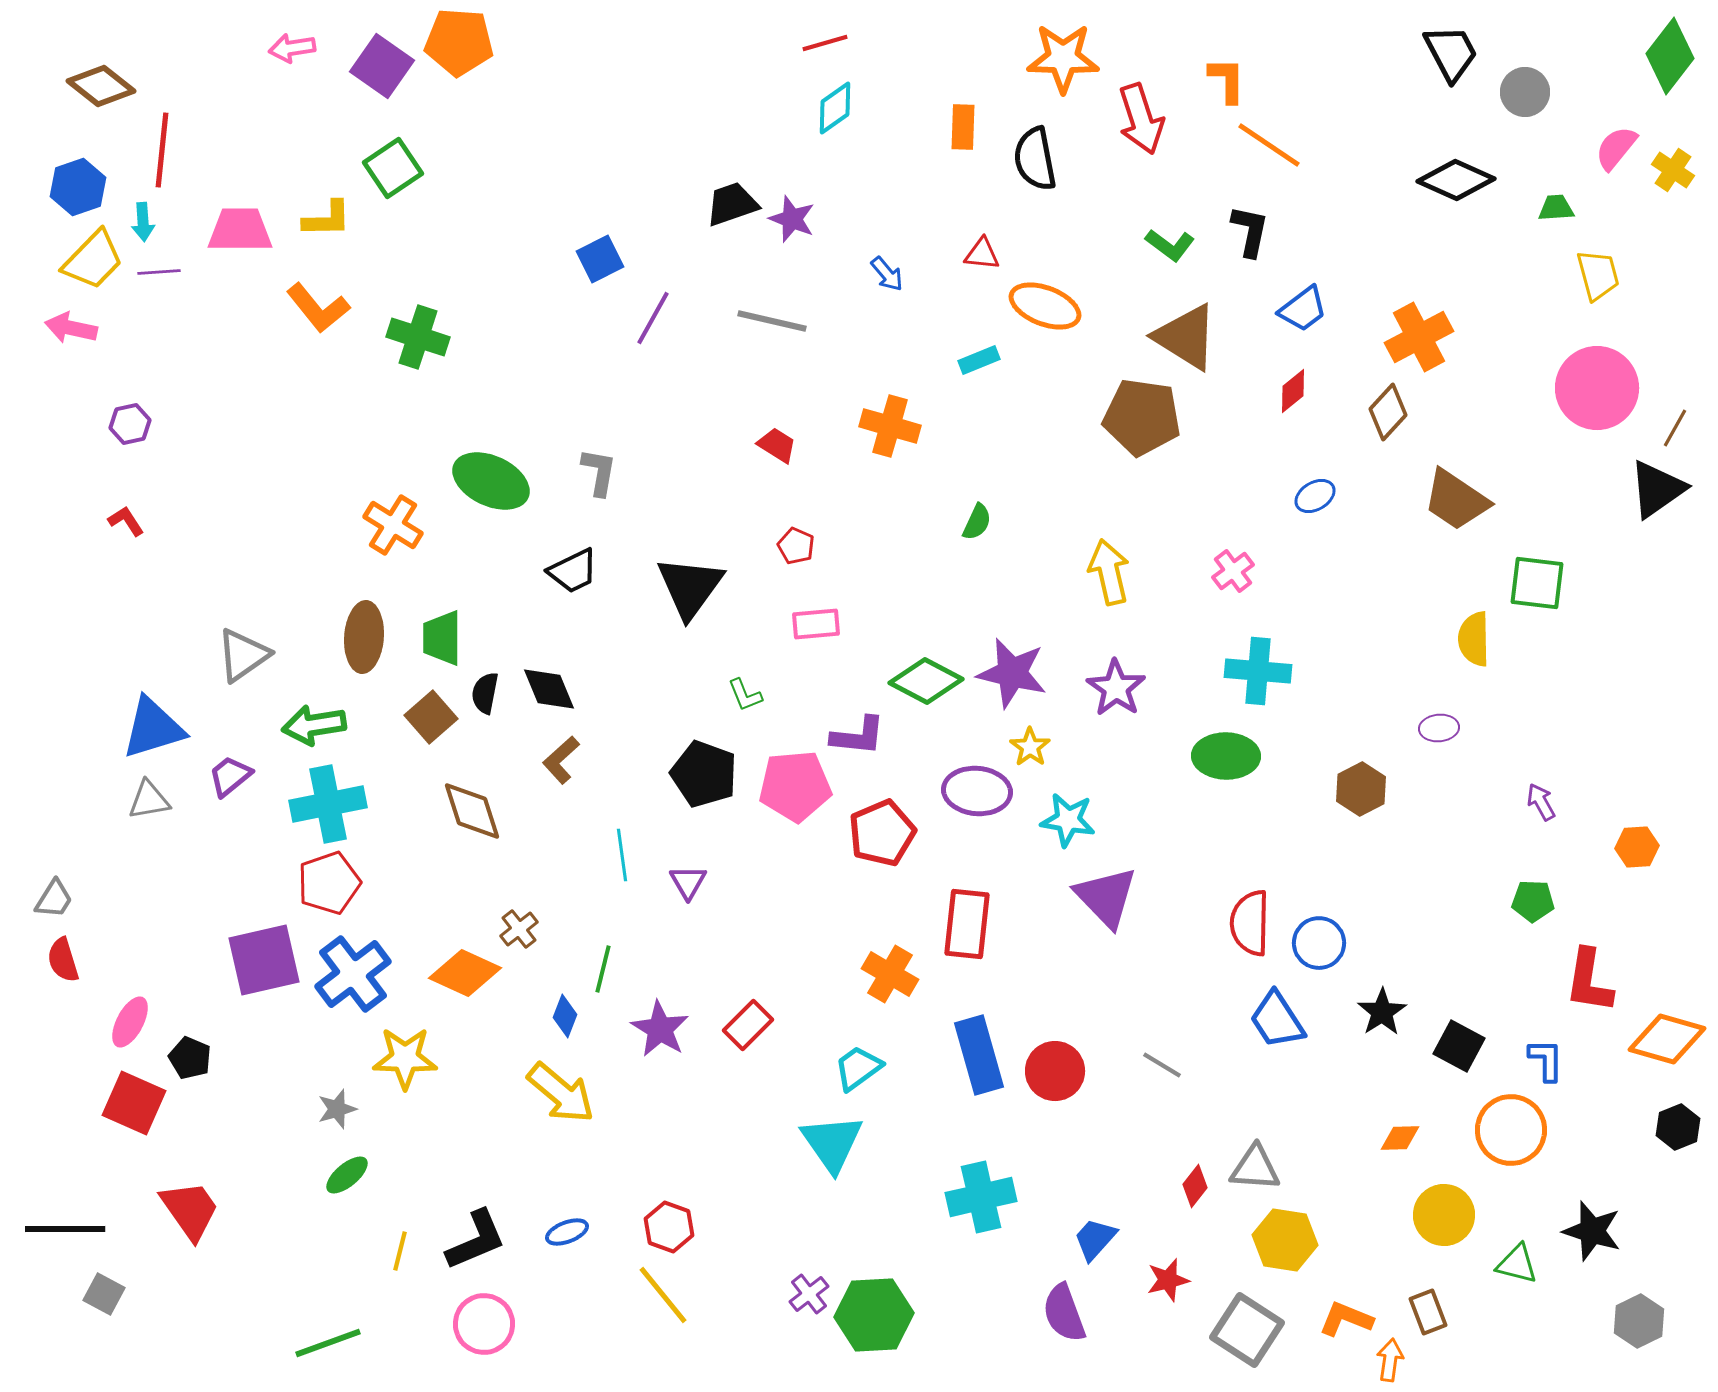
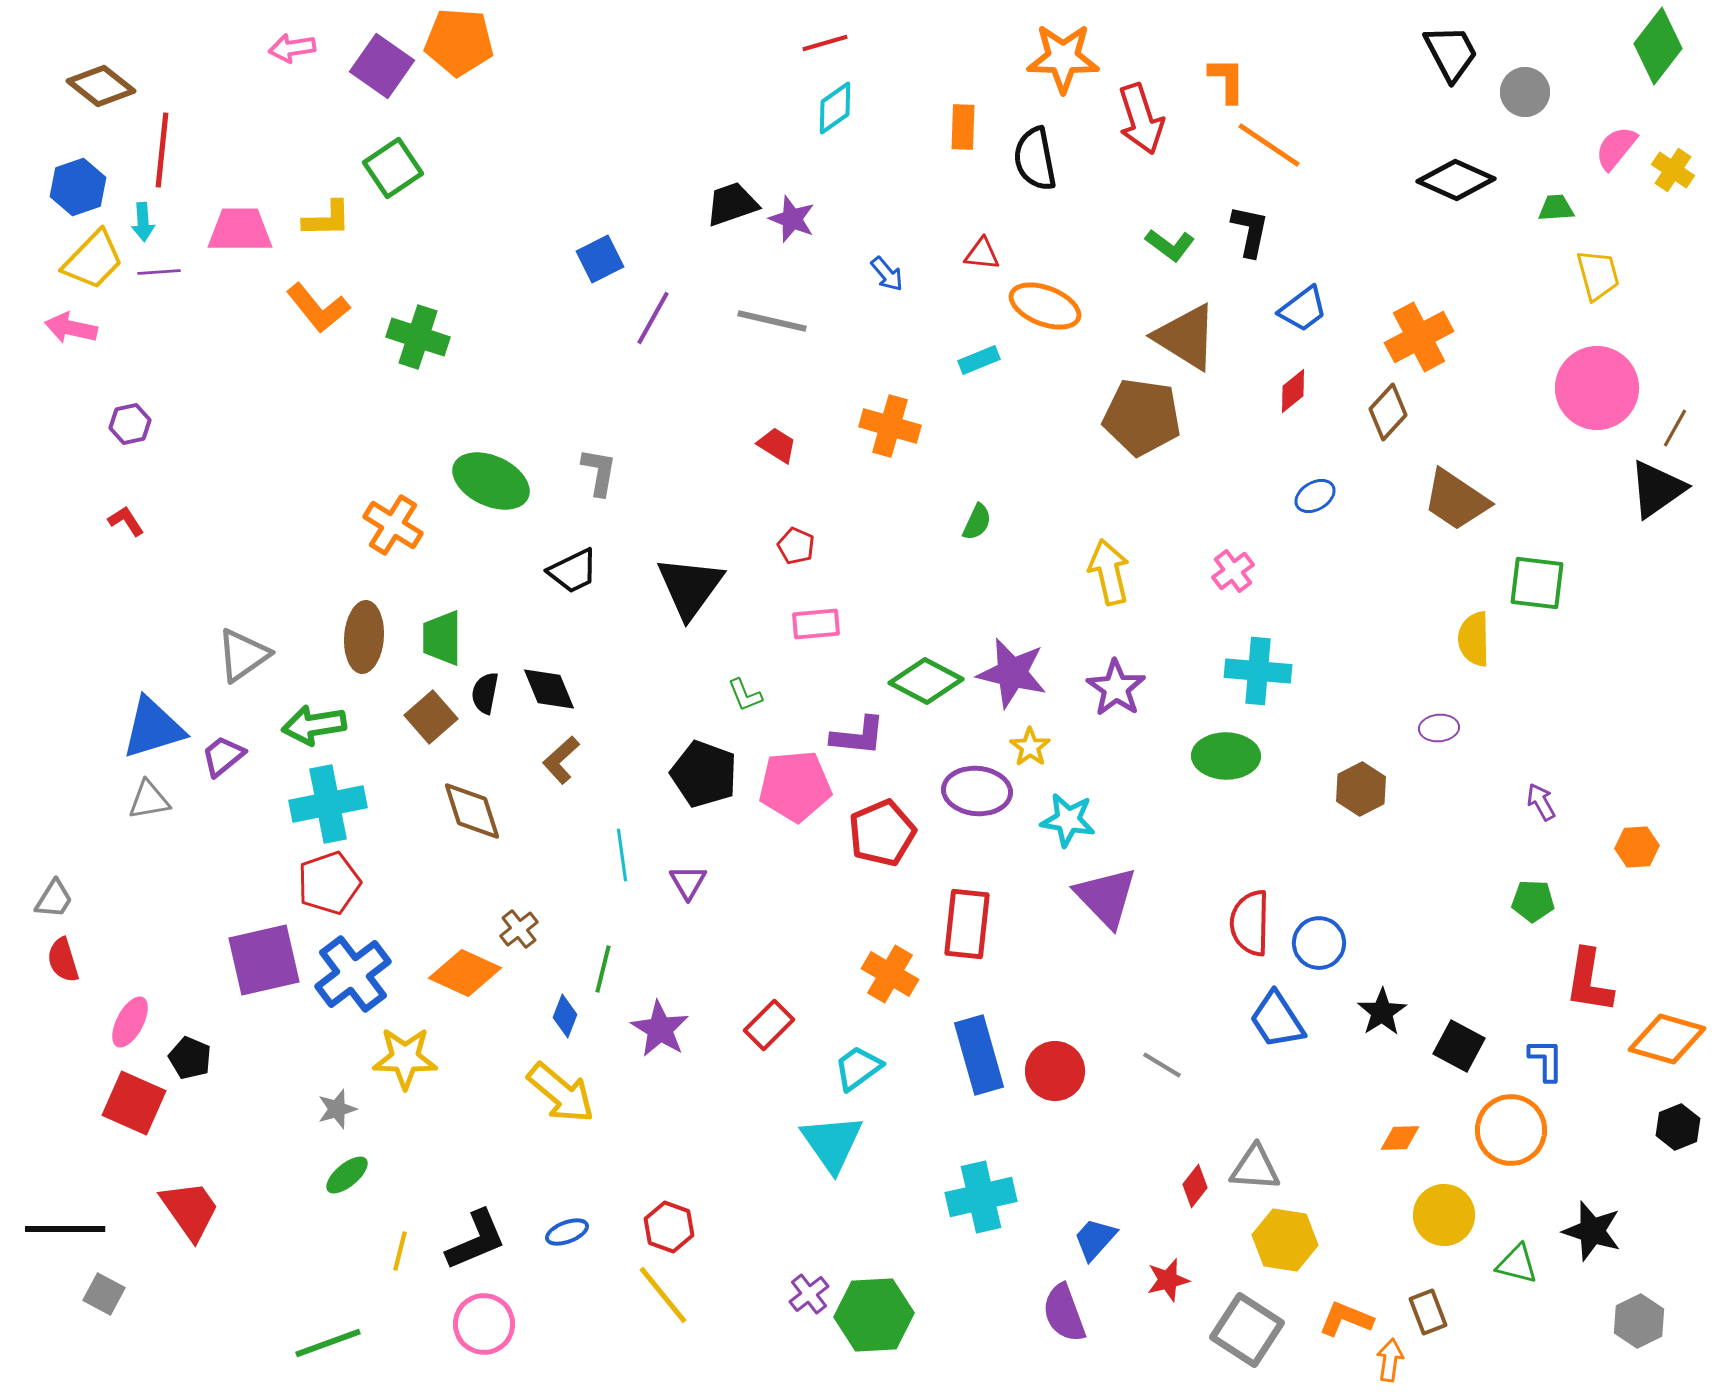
green diamond at (1670, 56): moved 12 px left, 10 px up
purple trapezoid at (230, 776): moved 7 px left, 20 px up
red rectangle at (748, 1025): moved 21 px right
